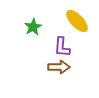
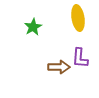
yellow ellipse: moved 1 px right, 3 px up; rotated 35 degrees clockwise
purple L-shape: moved 18 px right, 11 px down
